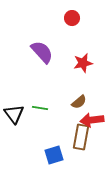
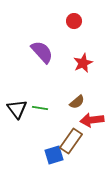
red circle: moved 2 px right, 3 px down
red star: rotated 12 degrees counterclockwise
brown semicircle: moved 2 px left
black triangle: moved 3 px right, 5 px up
brown rectangle: moved 10 px left, 4 px down; rotated 25 degrees clockwise
